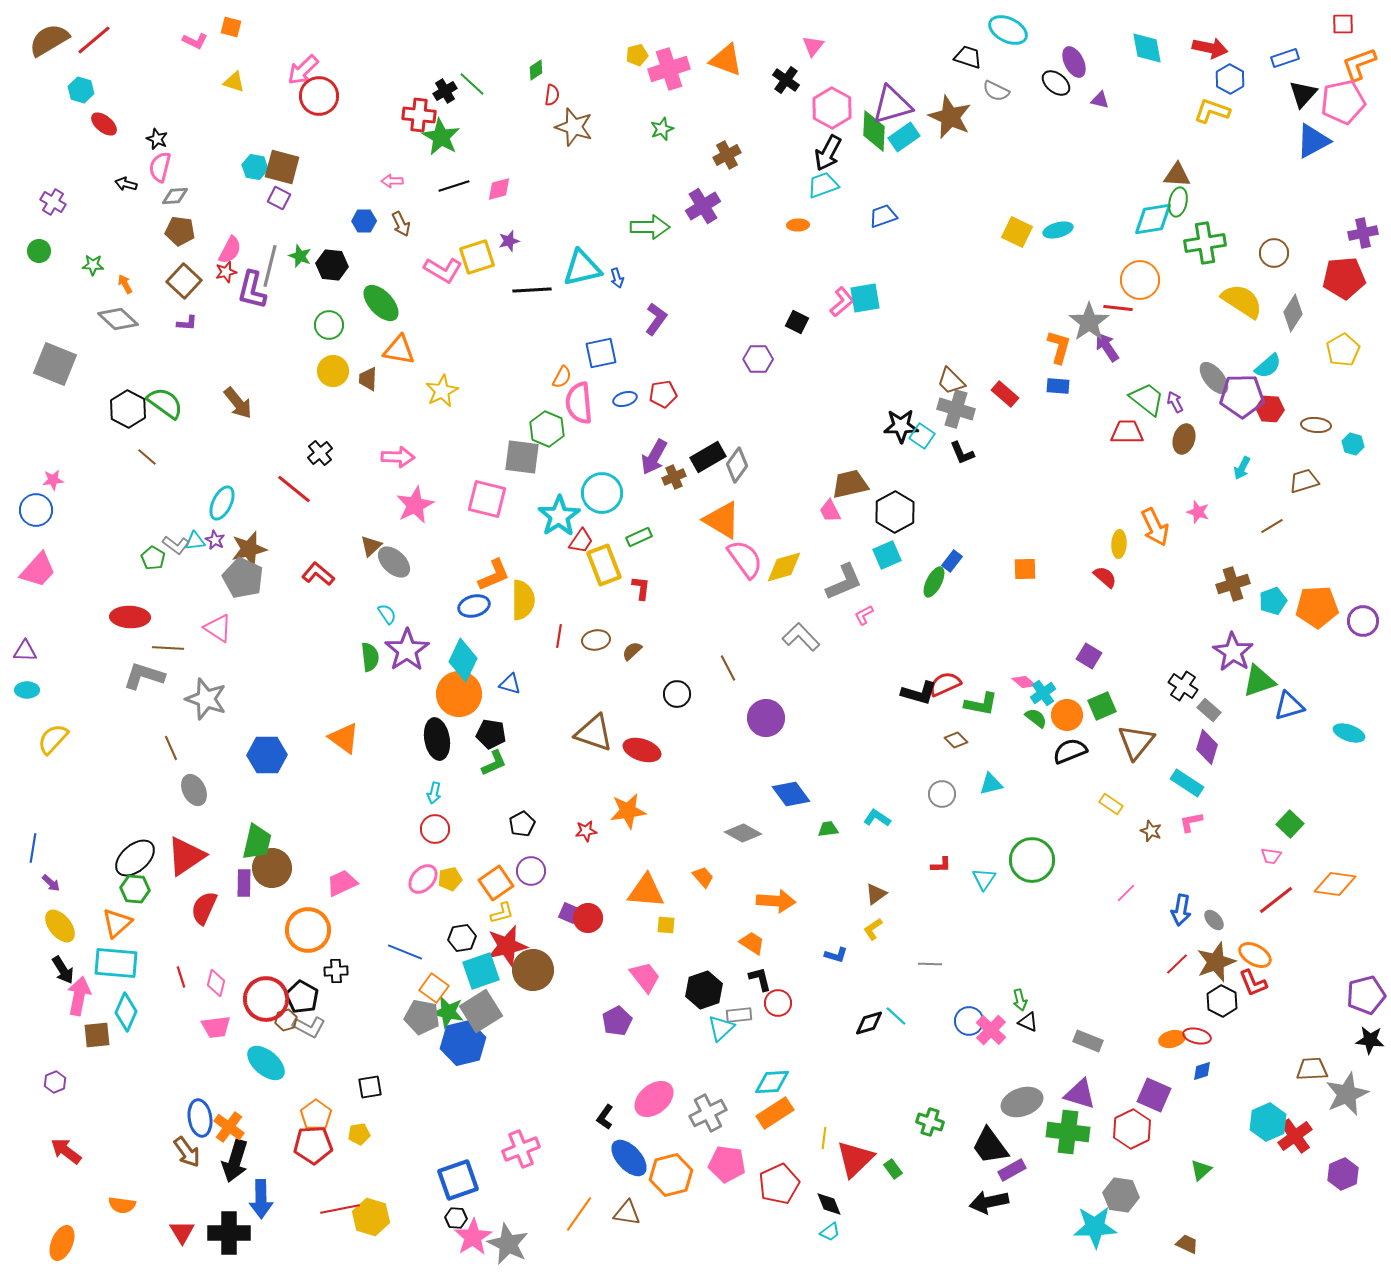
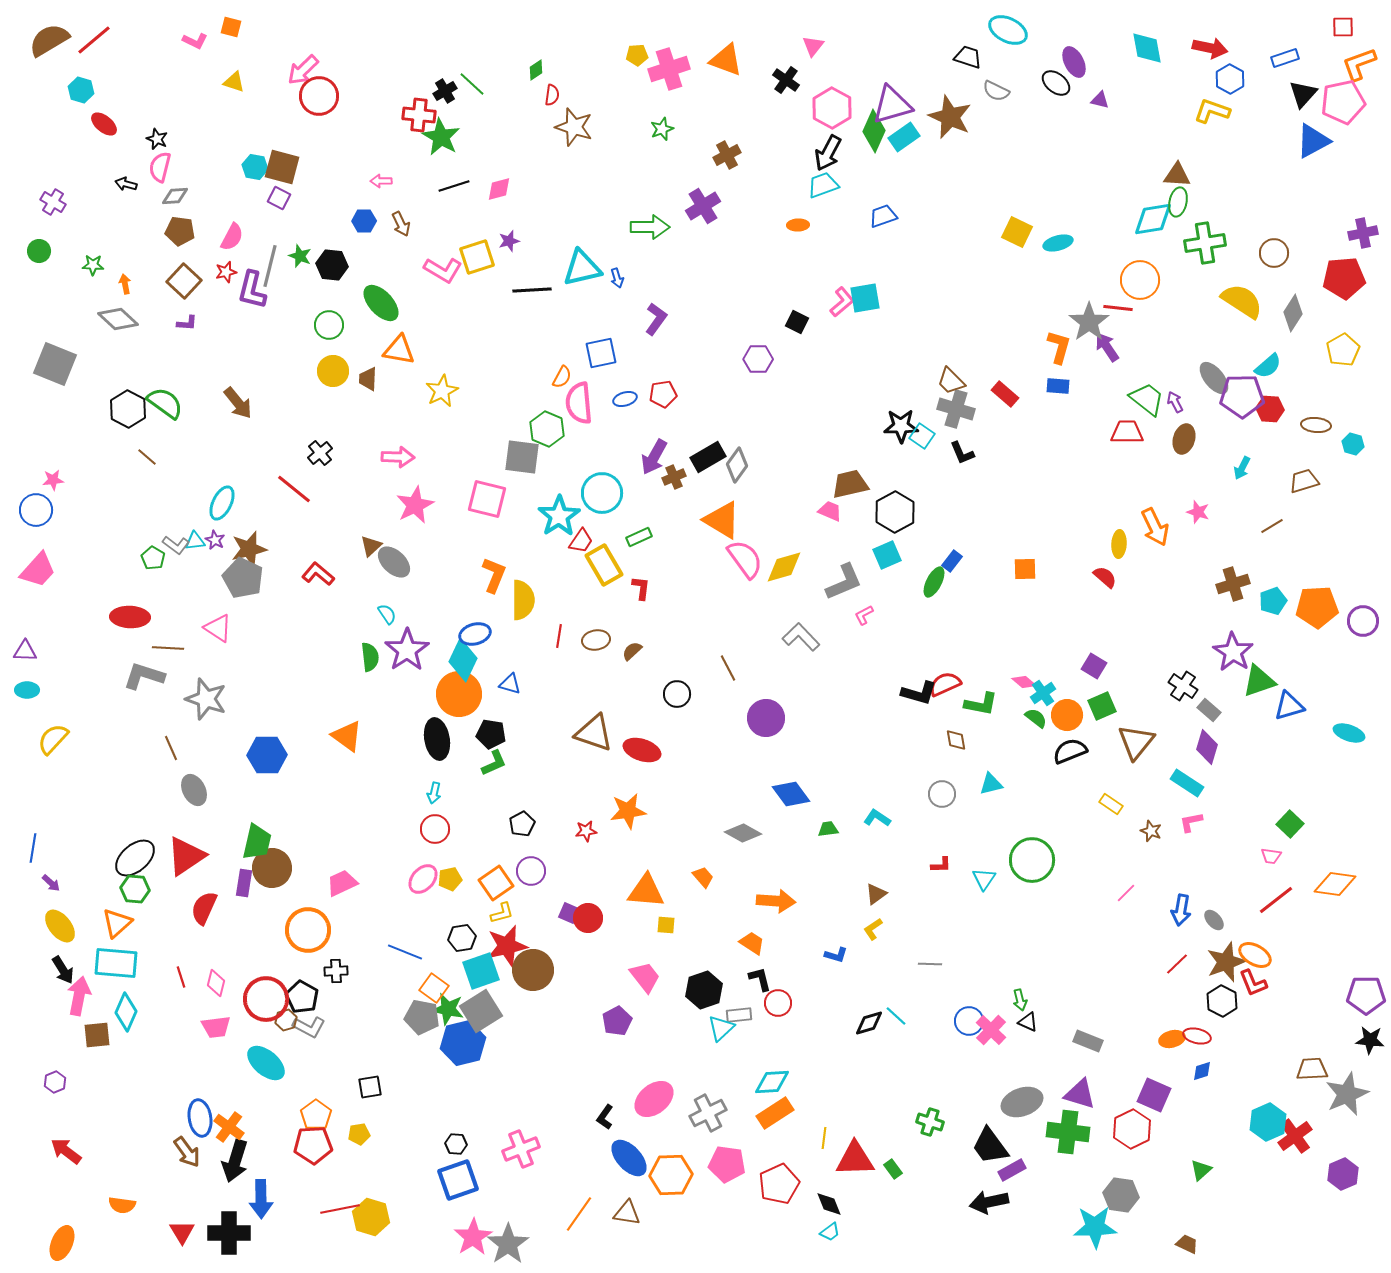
red square at (1343, 24): moved 3 px down
yellow pentagon at (637, 55): rotated 10 degrees clockwise
green diamond at (874, 131): rotated 21 degrees clockwise
pink arrow at (392, 181): moved 11 px left
cyan ellipse at (1058, 230): moved 13 px down
pink semicircle at (230, 250): moved 2 px right, 13 px up
orange arrow at (125, 284): rotated 18 degrees clockwise
pink trapezoid at (830, 511): rotated 140 degrees clockwise
yellow rectangle at (604, 565): rotated 9 degrees counterclockwise
orange L-shape at (494, 575): rotated 45 degrees counterclockwise
blue ellipse at (474, 606): moved 1 px right, 28 px down
purple square at (1089, 656): moved 5 px right, 10 px down
orange triangle at (344, 738): moved 3 px right, 2 px up
brown diamond at (956, 740): rotated 35 degrees clockwise
purple rectangle at (244, 883): rotated 8 degrees clockwise
brown star at (1216, 962): moved 10 px right
purple pentagon at (1366, 995): rotated 15 degrees clockwise
green star at (448, 1012): moved 3 px up
red triangle at (855, 1159): rotated 42 degrees clockwise
orange hexagon at (671, 1175): rotated 12 degrees clockwise
black hexagon at (456, 1218): moved 74 px up
gray star at (508, 1244): rotated 12 degrees clockwise
